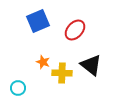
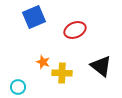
blue square: moved 4 px left, 4 px up
red ellipse: rotated 25 degrees clockwise
black triangle: moved 10 px right, 1 px down
cyan circle: moved 1 px up
